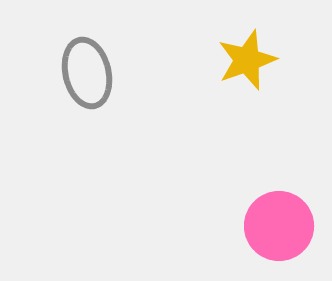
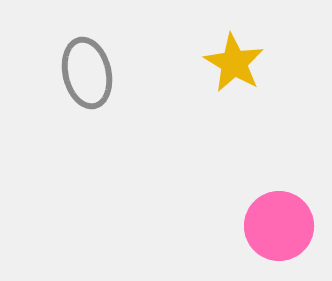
yellow star: moved 13 px left, 3 px down; rotated 22 degrees counterclockwise
